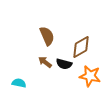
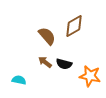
brown semicircle: rotated 18 degrees counterclockwise
brown diamond: moved 7 px left, 21 px up
cyan semicircle: moved 3 px up
